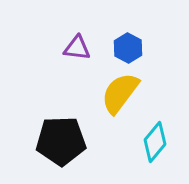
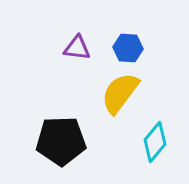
blue hexagon: rotated 24 degrees counterclockwise
